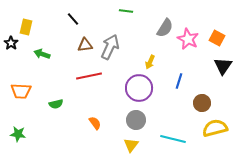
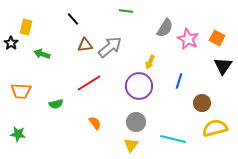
gray arrow: rotated 25 degrees clockwise
red line: moved 7 px down; rotated 20 degrees counterclockwise
purple circle: moved 2 px up
gray circle: moved 2 px down
